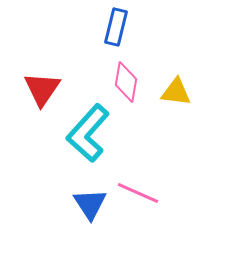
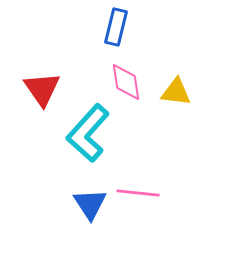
pink diamond: rotated 18 degrees counterclockwise
red triangle: rotated 9 degrees counterclockwise
pink line: rotated 18 degrees counterclockwise
